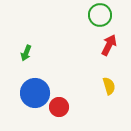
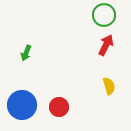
green circle: moved 4 px right
red arrow: moved 3 px left
blue circle: moved 13 px left, 12 px down
